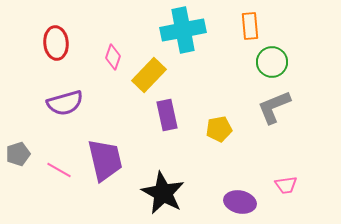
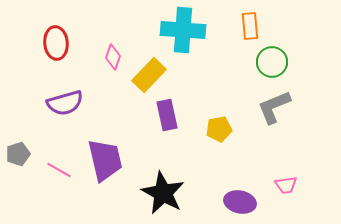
cyan cross: rotated 15 degrees clockwise
